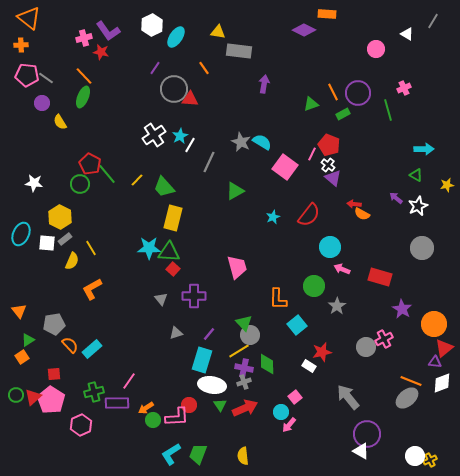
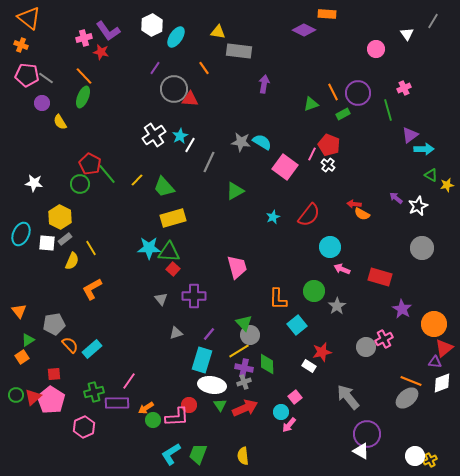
white triangle at (407, 34): rotated 24 degrees clockwise
orange cross at (21, 45): rotated 24 degrees clockwise
gray star at (241, 142): rotated 18 degrees counterclockwise
green triangle at (416, 175): moved 15 px right
purple triangle at (333, 178): moved 77 px right, 43 px up; rotated 42 degrees clockwise
yellow rectangle at (173, 218): rotated 60 degrees clockwise
green circle at (314, 286): moved 5 px down
pink hexagon at (81, 425): moved 3 px right, 2 px down
